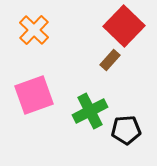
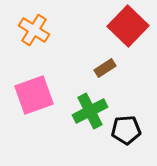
red square: moved 4 px right
orange cross: rotated 12 degrees counterclockwise
brown rectangle: moved 5 px left, 8 px down; rotated 15 degrees clockwise
